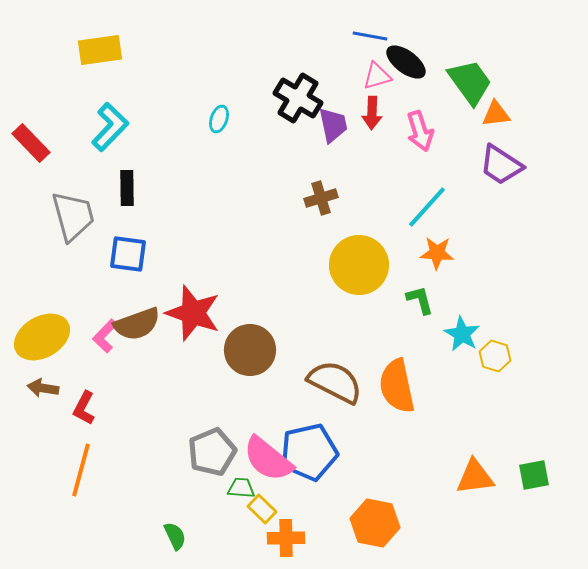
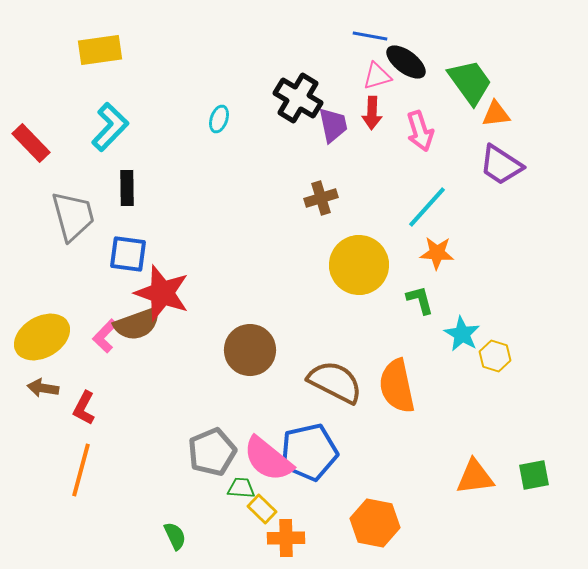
red star at (193, 313): moved 31 px left, 20 px up
